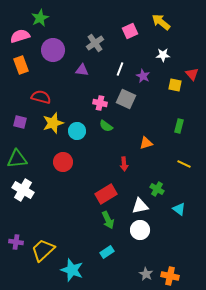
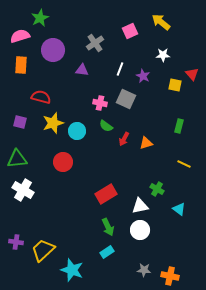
orange rectangle: rotated 24 degrees clockwise
red arrow: moved 25 px up; rotated 32 degrees clockwise
green arrow: moved 7 px down
gray star: moved 2 px left, 4 px up; rotated 24 degrees counterclockwise
